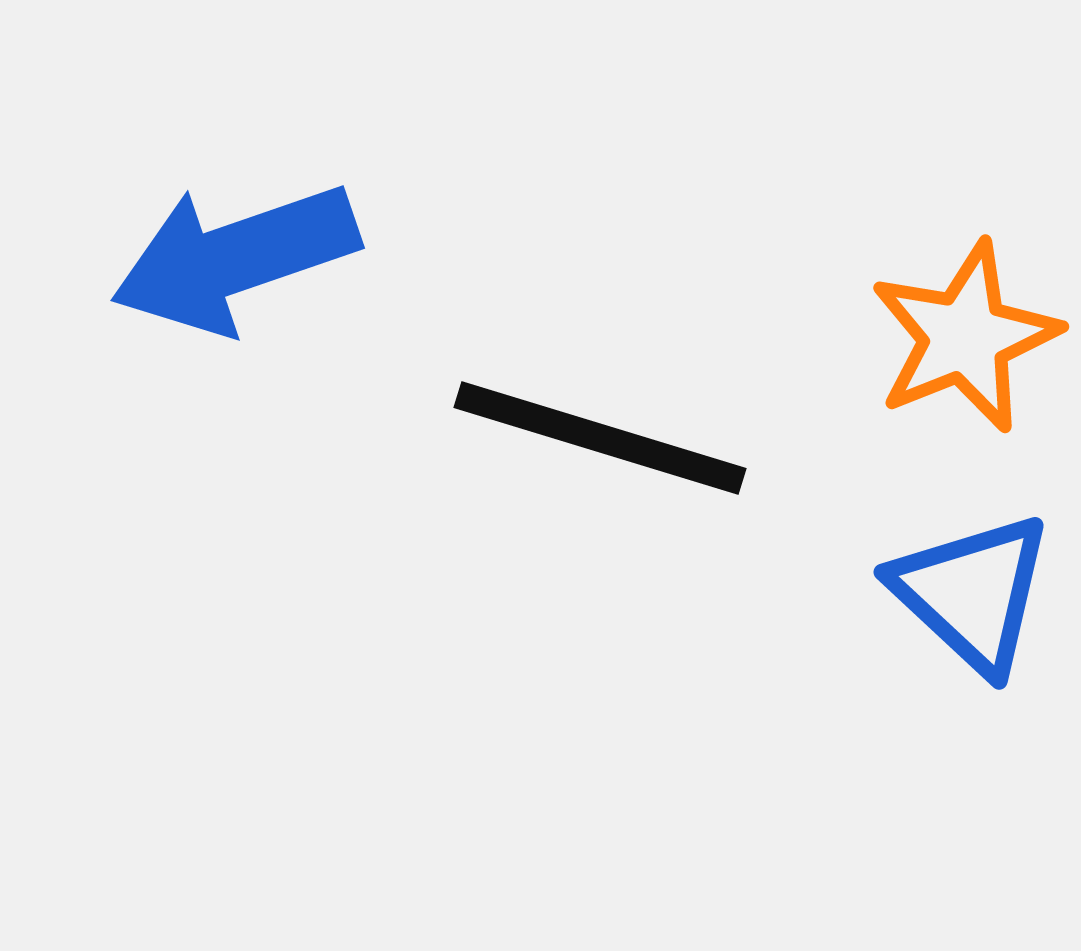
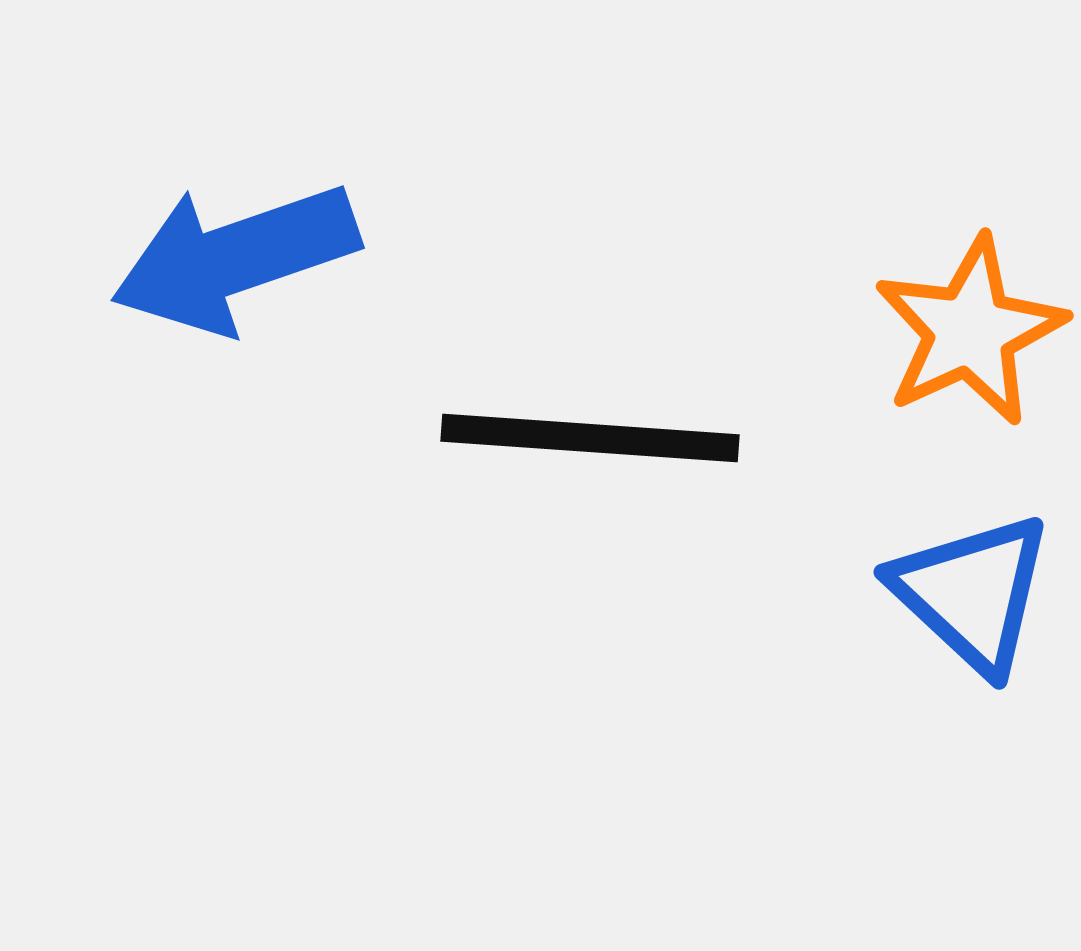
orange star: moved 5 px right, 6 px up; rotated 3 degrees counterclockwise
black line: moved 10 px left; rotated 13 degrees counterclockwise
